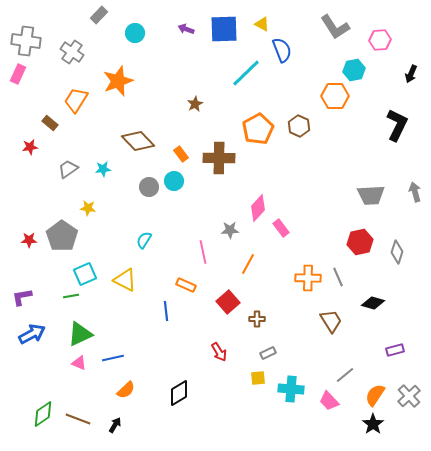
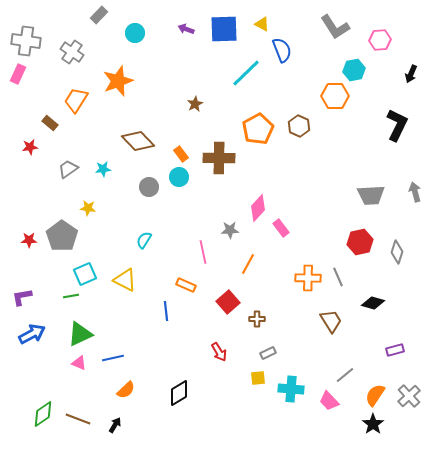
cyan circle at (174, 181): moved 5 px right, 4 px up
